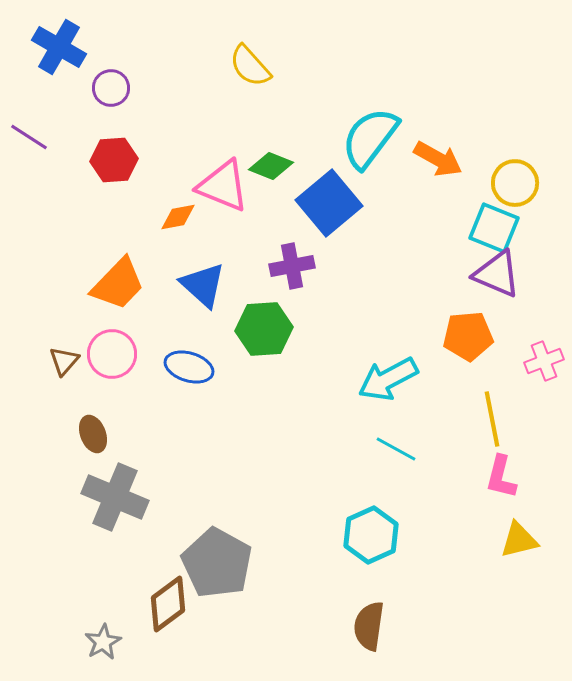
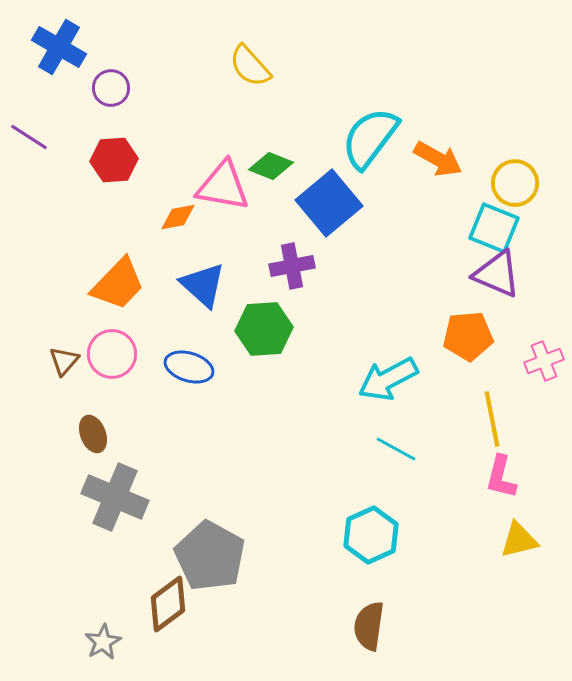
pink triangle: rotated 12 degrees counterclockwise
gray pentagon: moved 7 px left, 7 px up
